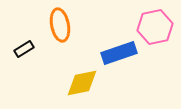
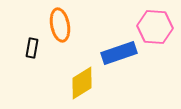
pink hexagon: rotated 16 degrees clockwise
black rectangle: moved 8 px right, 1 px up; rotated 48 degrees counterclockwise
yellow diamond: rotated 20 degrees counterclockwise
